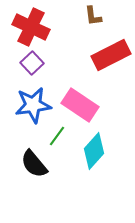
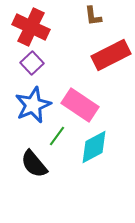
blue star: rotated 15 degrees counterclockwise
cyan diamond: moved 4 px up; rotated 21 degrees clockwise
